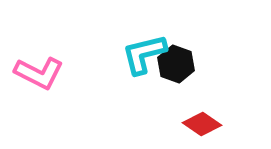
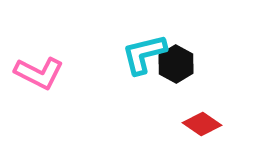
black hexagon: rotated 9 degrees clockwise
